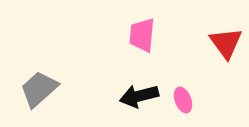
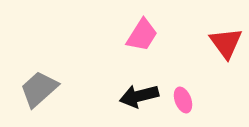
pink trapezoid: rotated 153 degrees counterclockwise
